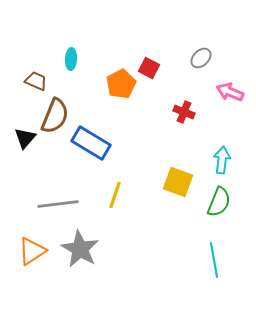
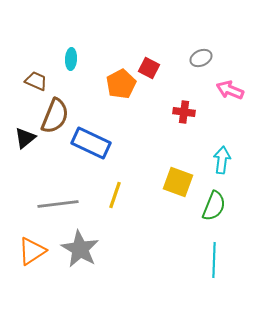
gray ellipse: rotated 20 degrees clockwise
pink arrow: moved 2 px up
red cross: rotated 15 degrees counterclockwise
black triangle: rotated 10 degrees clockwise
blue rectangle: rotated 6 degrees counterclockwise
green semicircle: moved 5 px left, 4 px down
cyan line: rotated 12 degrees clockwise
